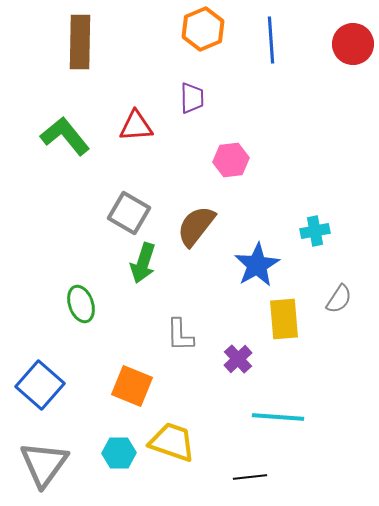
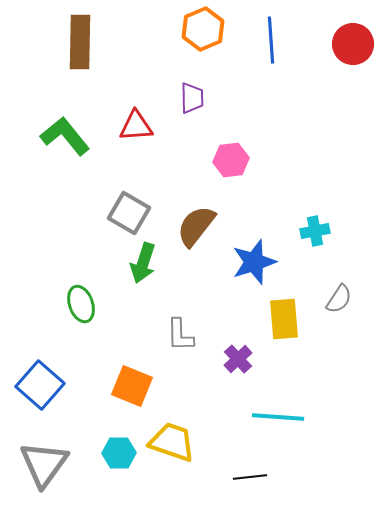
blue star: moved 3 px left, 3 px up; rotated 12 degrees clockwise
